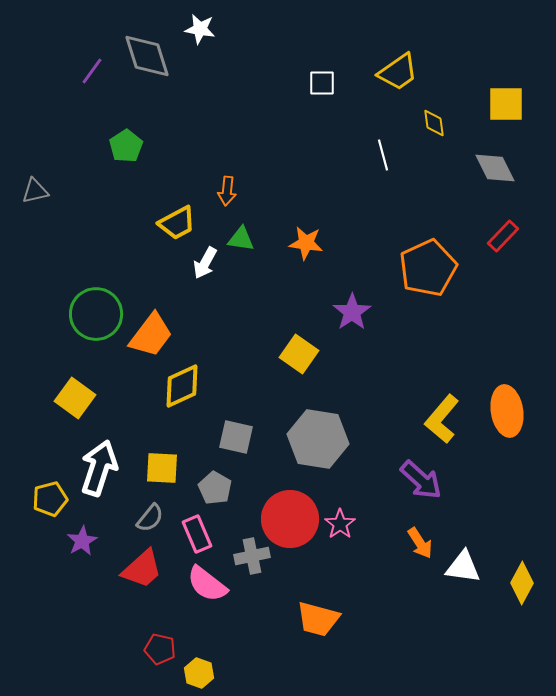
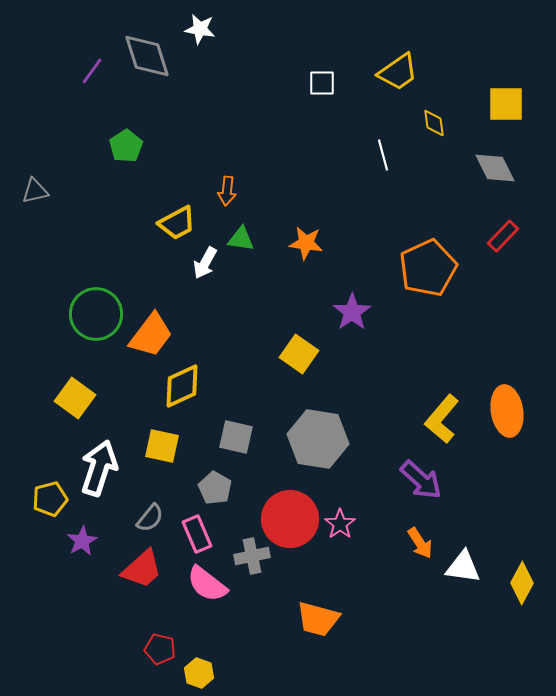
yellow square at (162, 468): moved 22 px up; rotated 9 degrees clockwise
